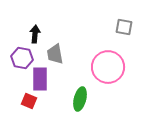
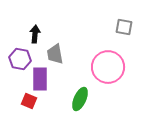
purple hexagon: moved 2 px left, 1 px down
green ellipse: rotated 10 degrees clockwise
